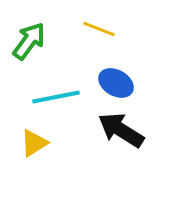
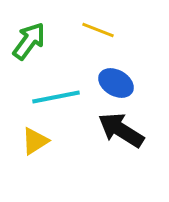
yellow line: moved 1 px left, 1 px down
yellow triangle: moved 1 px right, 2 px up
